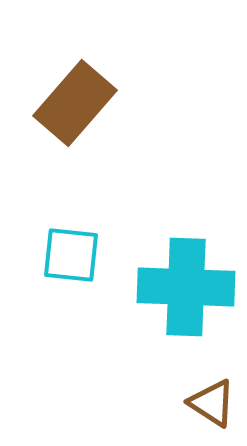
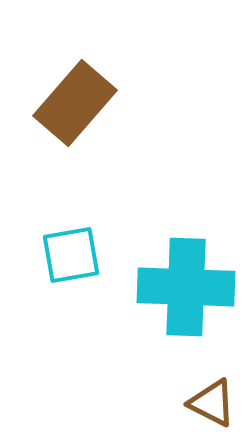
cyan square: rotated 16 degrees counterclockwise
brown triangle: rotated 6 degrees counterclockwise
